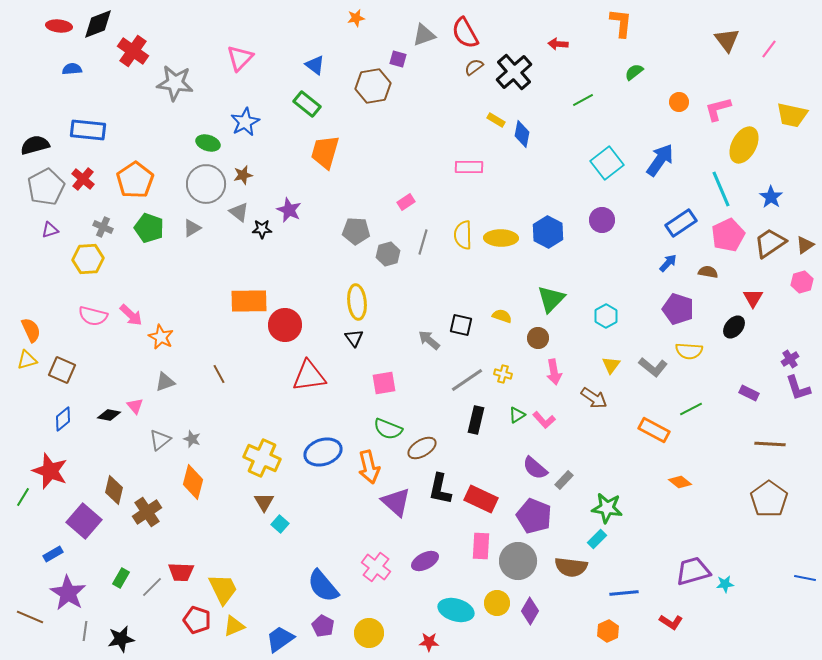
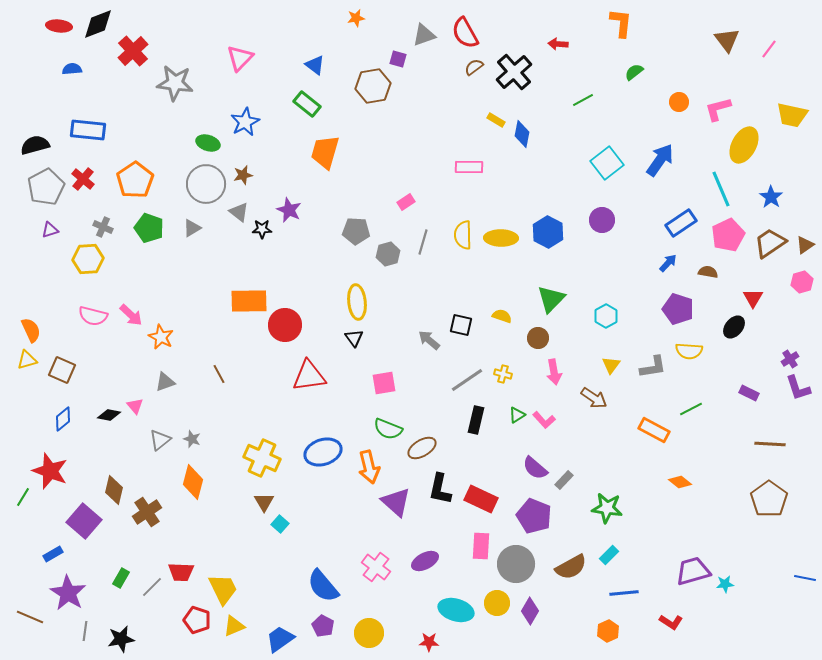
red cross at (133, 51): rotated 12 degrees clockwise
gray L-shape at (653, 367): rotated 48 degrees counterclockwise
cyan rectangle at (597, 539): moved 12 px right, 16 px down
gray circle at (518, 561): moved 2 px left, 3 px down
brown semicircle at (571, 567): rotated 36 degrees counterclockwise
